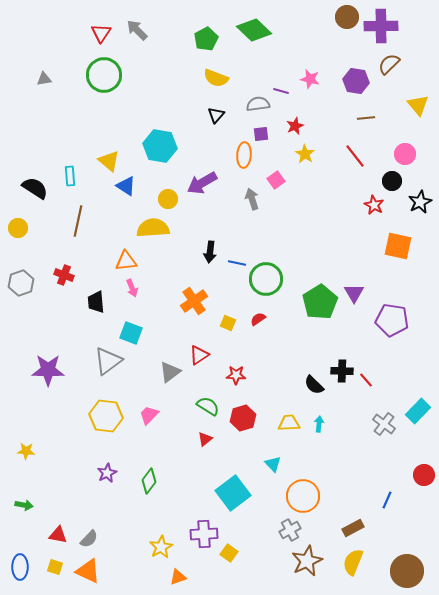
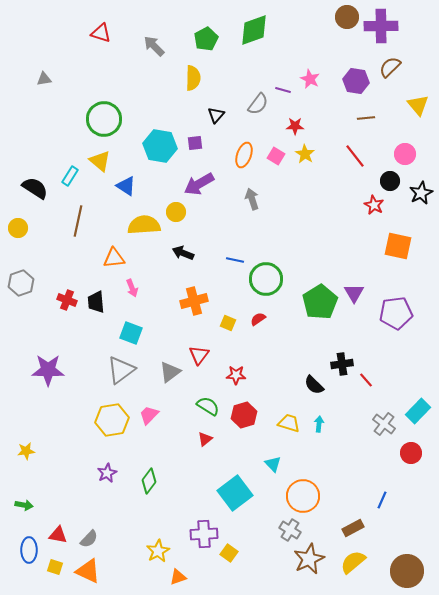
gray arrow at (137, 30): moved 17 px right, 16 px down
green diamond at (254, 30): rotated 64 degrees counterclockwise
red triangle at (101, 33): rotated 45 degrees counterclockwise
brown semicircle at (389, 64): moved 1 px right, 3 px down
green circle at (104, 75): moved 44 px down
yellow semicircle at (216, 78): moved 23 px left; rotated 110 degrees counterclockwise
pink star at (310, 79): rotated 12 degrees clockwise
purple line at (281, 91): moved 2 px right, 1 px up
gray semicircle at (258, 104): rotated 135 degrees clockwise
red star at (295, 126): rotated 24 degrees clockwise
purple square at (261, 134): moved 66 px left, 9 px down
orange ellipse at (244, 155): rotated 15 degrees clockwise
yellow triangle at (109, 161): moved 9 px left
cyan rectangle at (70, 176): rotated 36 degrees clockwise
pink square at (276, 180): moved 24 px up; rotated 24 degrees counterclockwise
black circle at (392, 181): moved 2 px left
purple arrow at (202, 183): moved 3 px left, 1 px down
yellow circle at (168, 199): moved 8 px right, 13 px down
black star at (420, 202): moved 1 px right, 9 px up
yellow semicircle at (153, 228): moved 9 px left, 3 px up
black arrow at (210, 252): moved 27 px left, 1 px down; rotated 105 degrees clockwise
orange triangle at (126, 261): moved 12 px left, 3 px up
blue line at (237, 263): moved 2 px left, 3 px up
red cross at (64, 275): moved 3 px right, 25 px down
orange cross at (194, 301): rotated 20 degrees clockwise
purple pentagon at (392, 320): moved 4 px right, 7 px up; rotated 16 degrees counterclockwise
red triangle at (199, 355): rotated 20 degrees counterclockwise
gray triangle at (108, 361): moved 13 px right, 9 px down
black cross at (342, 371): moved 7 px up; rotated 10 degrees counterclockwise
yellow hexagon at (106, 416): moved 6 px right, 4 px down; rotated 16 degrees counterclockwise
red hexagon at (243, 418): moved 1 px right, 3 px up
yellow trapezoid at (289, 423): rotated 20 degrees clockwise
yellow star at (26, 451): rotated 12 degrees counterclockwise
red circle at (424, 475): moved 13 px left, 22 px up
cyan square at (233, 493): moved 2 px right
blue line at (387, 500): moved 5 px left
gray cross at (290, 530): rotated 30 degrees counterclockwise
yellow star at (161, 547): moved 3 px left, 4 px down
brown star at (307, 561): moved 2 px right, 2 px up
yellow semicircle at (353, 562): rotated 28 degrees clockwise
blue ellipse at (20, 567): moved 9 px right, 17 px up
